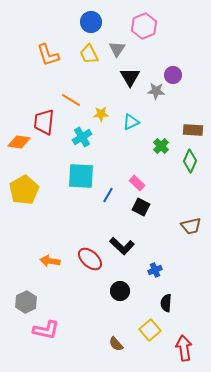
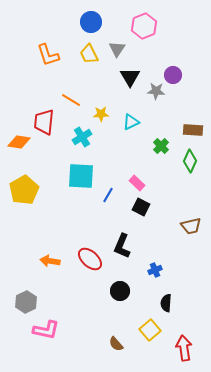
black L-shape: rotated 70 degrees clockwise
